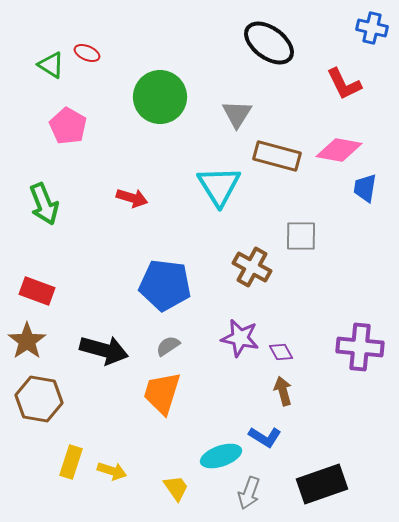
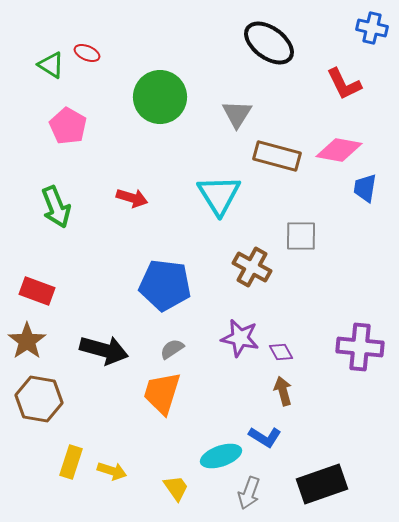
cyan triangle: moved 9 px down
green arrow: moved 12 px right, 3 px down
gray semicircle: moved 4 px right, 3 px down
